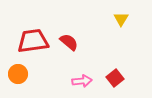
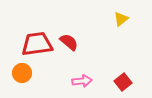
yellow triangle: rotated 21 degrees clockwise
red trapezoid: moved 4 px right, 3 px down
orange circle: moved 4 px right, 1 px up
red square: moved 8 px right, 4 px down
